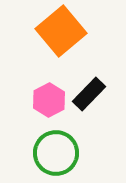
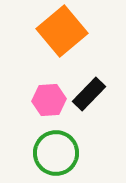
orange square: moved 1 px right
pink hexagon: rotated 24 degrees clockwise
